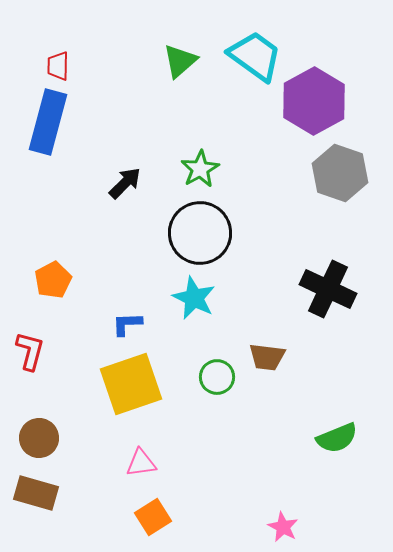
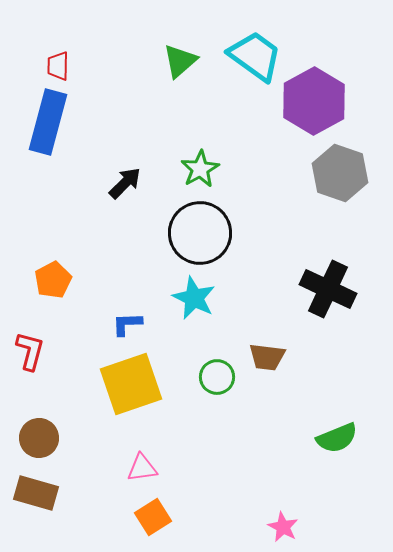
pink triangle: moved 1 px right, 5 px down
